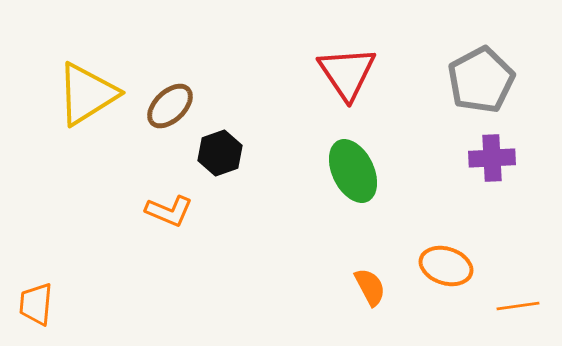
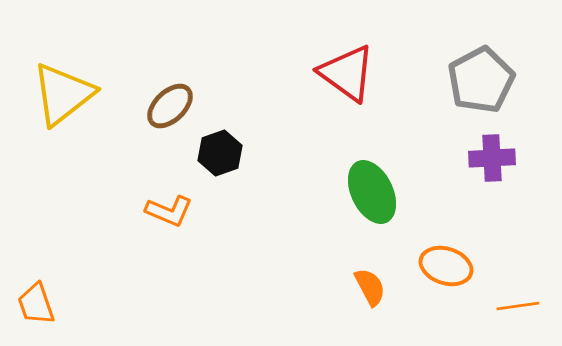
red triangle: rotated 20 degrees counterclockwise
yellow triangle: moved 24 px left; rotated 6 degrees counterclockwise
green ellipse: moved 19 px right, 21 px down
orange trapezoid: rotated 24 degrees counterclockwise
